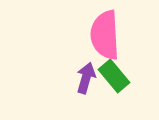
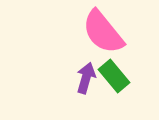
pink semicircle: moved 2 px left, 3 px up; rotated 36 degrees counterclockwise
